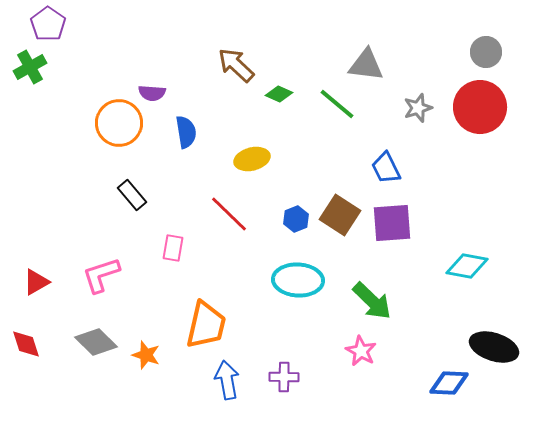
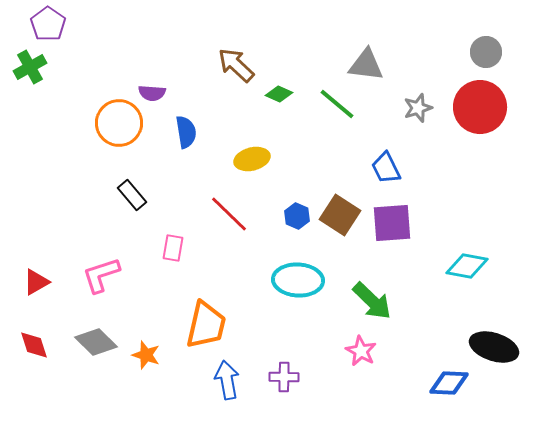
blue hexagon: moved 1 px right, 3 px up; rotated 15 degrees counterclockwise
red diamond: moved 8 px right, 1 px down
